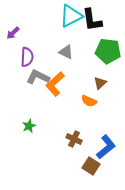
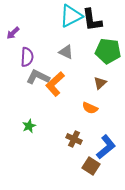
orange semicircle: moved 1 px right, 7 px down
